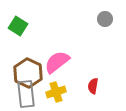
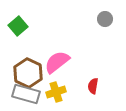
green square: rotated 18 degrees clockwise
gray rectangle: rotated 68 degrees counterclockwise
